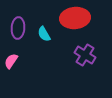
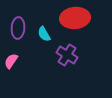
purple cross: moved 18 px left
